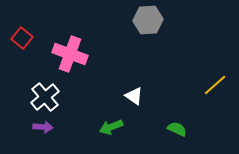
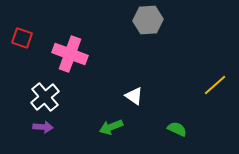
red square: rotated 20 degrees counterclockwise
